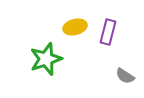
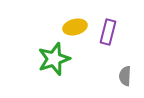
green star: moved 8 px right
gray semicircle: rotated 60 degrees clockwise
